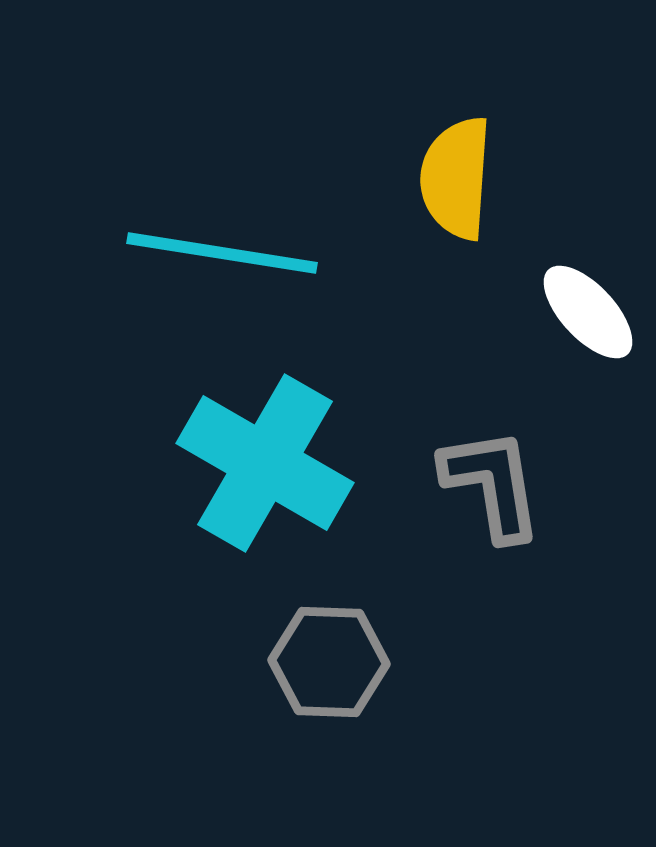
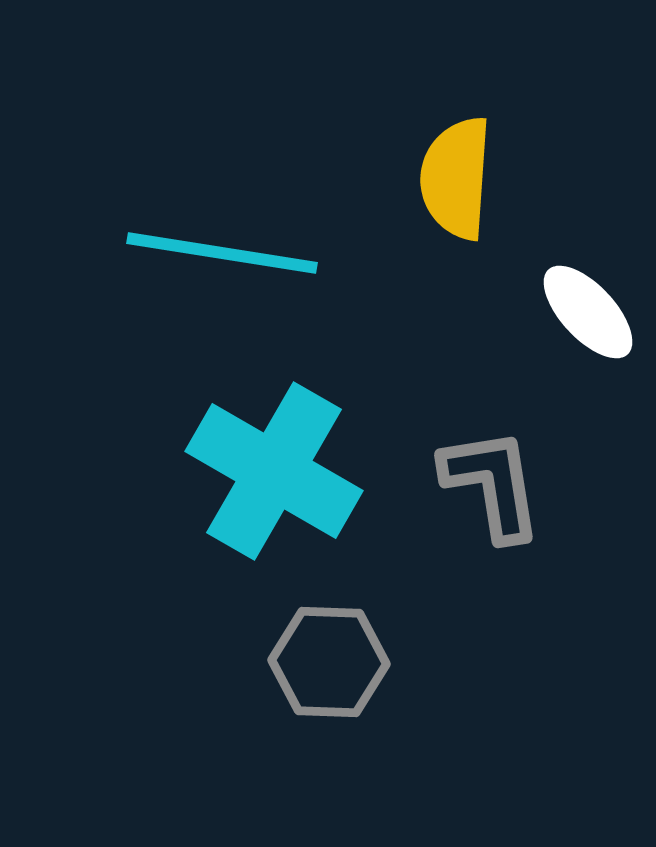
cyan cross: moved 9 px right, 8 px down
